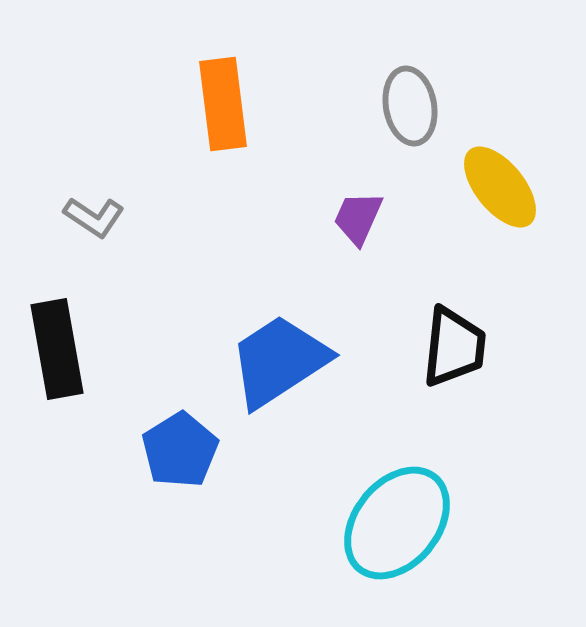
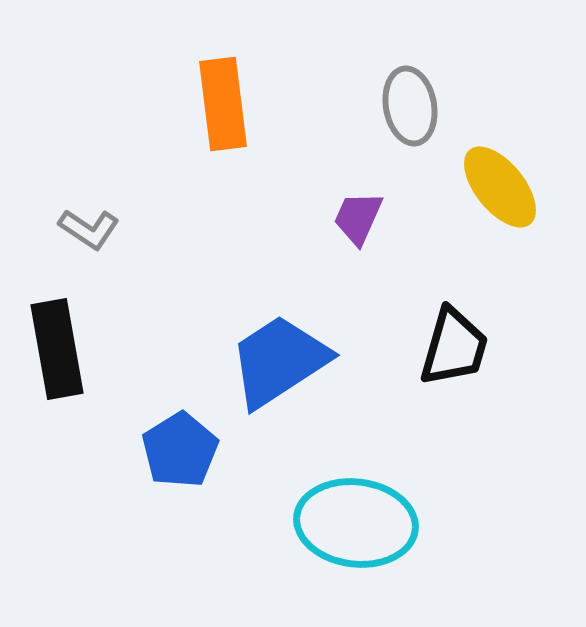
gray L-shape: moved 5 px left, 12 px down
black trapezoid: rotated 10 degrees clockwise
cyan ellipse: moved 41 px left; rotated 58 degrees clockwise
